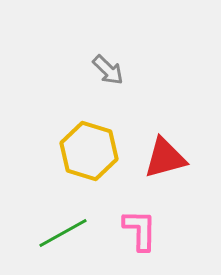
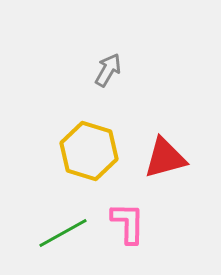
gray arrow: rotated 104 degrees counterclockwise
pink L-shape: moved 12 px left, 7 px up
